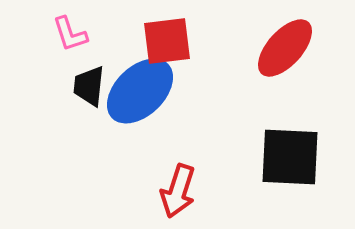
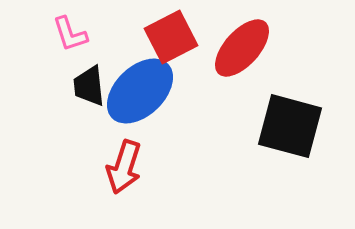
red square: moved 4 px right, 4 px up; rotated 20 degrees counterclockwise
red ellipse: moved 43 px left
black trapezoid: rotated 12 degrees counterclockwise
black square: moved 31 px up; rotated 12 degrees clockwise
red arrow: moved 54 px left, 24 px up
